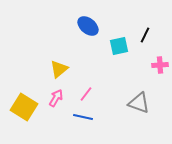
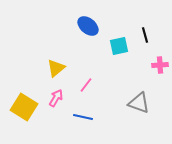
black line: rotated 42 degrees counterclockwise
yellow triangle: moved 3 px left, 1 px up
pink line: moved 9 px up
